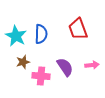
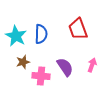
pink arrow: rotated 64 degrees counterclockwise
